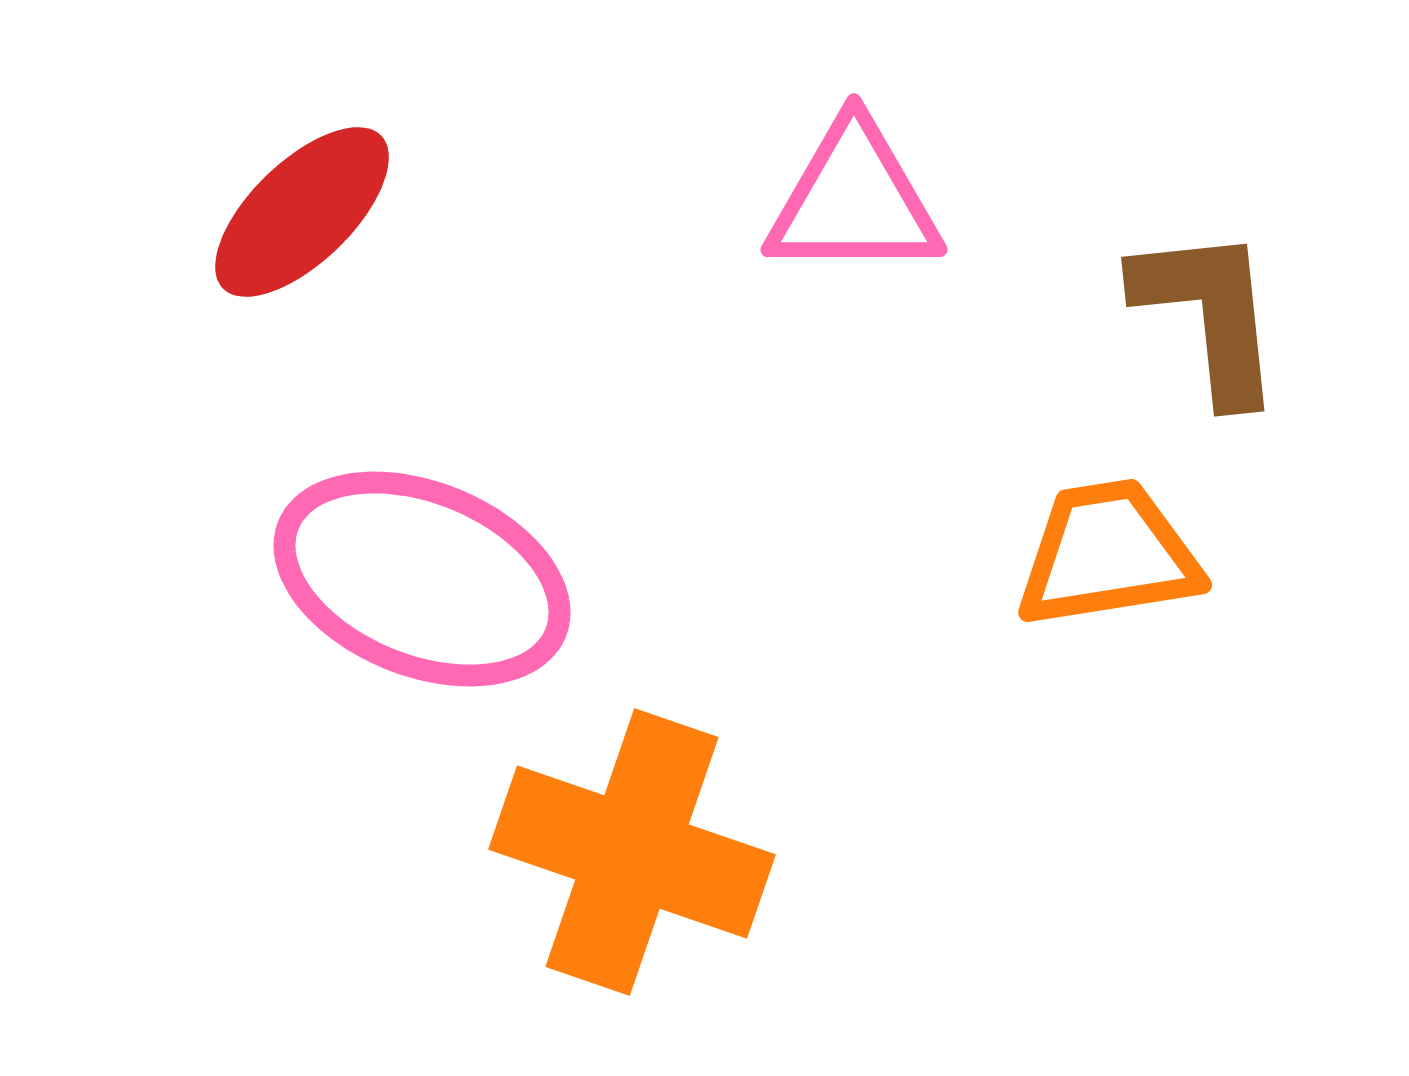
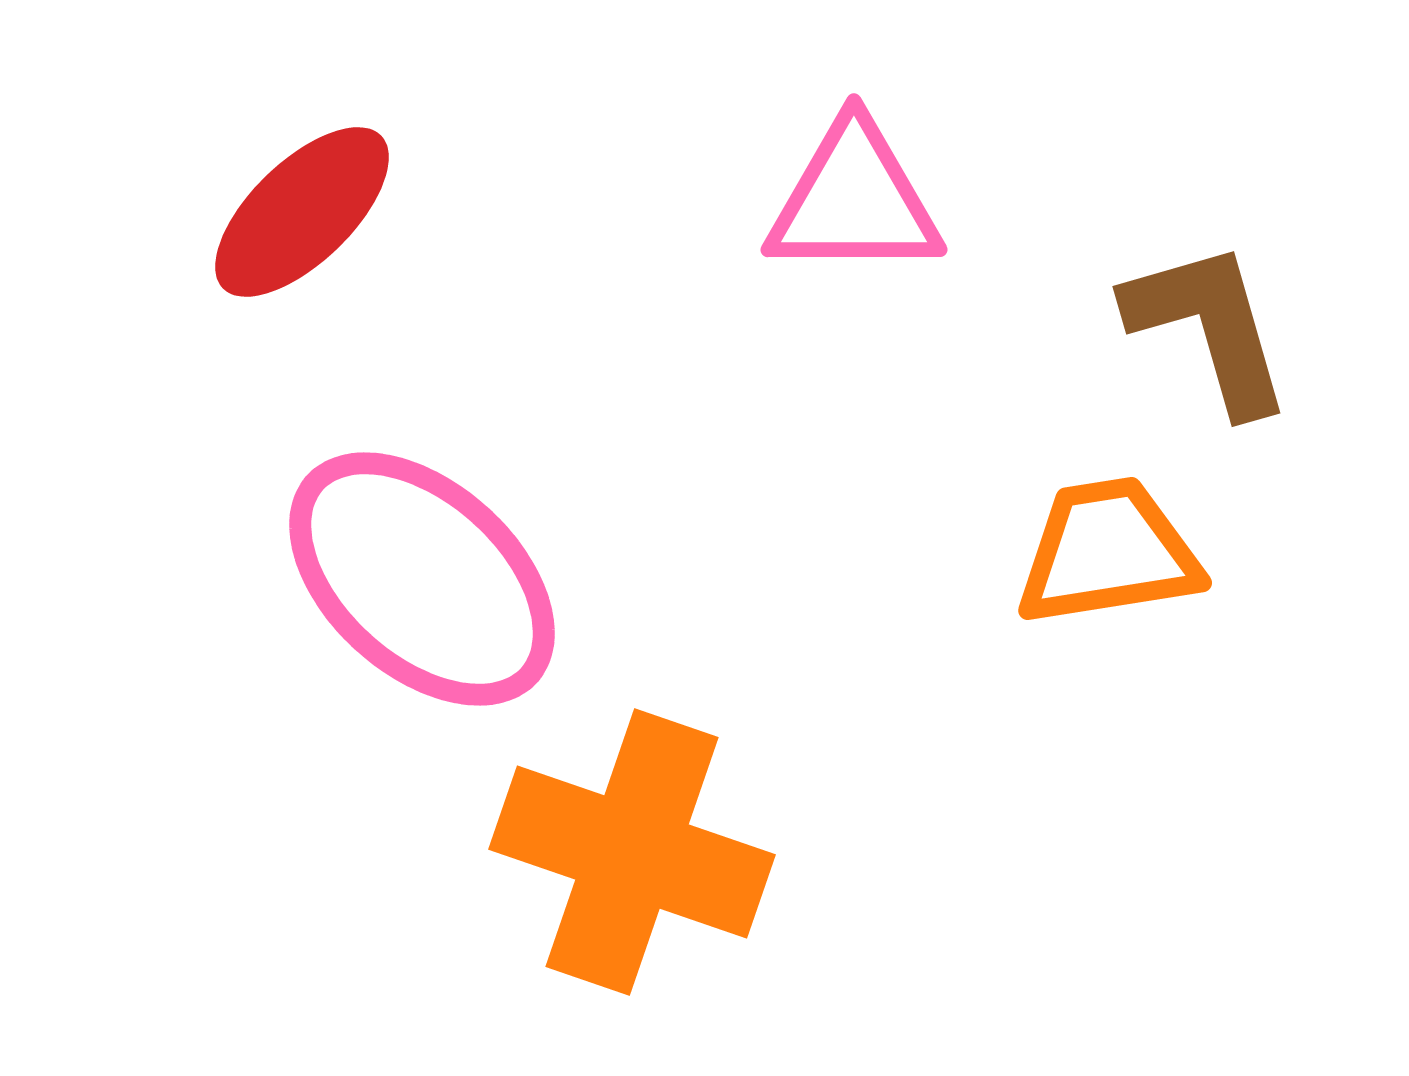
brown L-shape: moved 13 px down; rotated 10 degrees counterclockwise
orange trapezoid: moved 2 px up
pink ellipse: rotated 20 degrees clockwise
